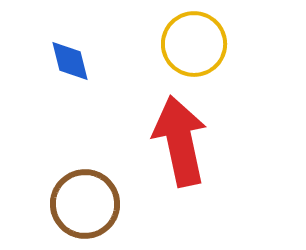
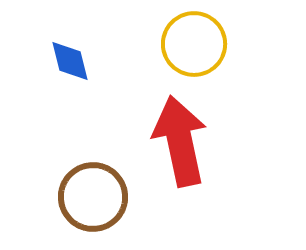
brown circle: moved 8 px right, 7 px up
